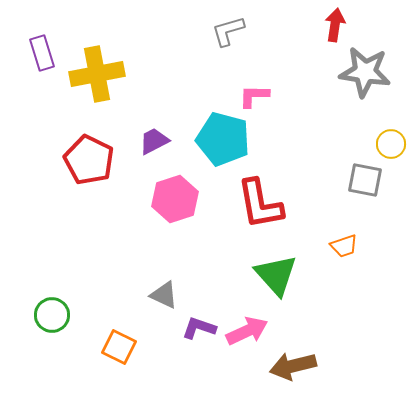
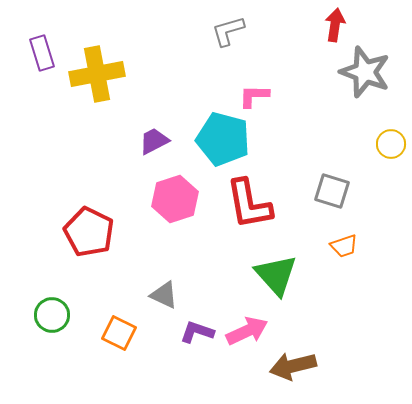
gray star: rotated 12 degrees clockwise
red pentagon: moved 72 px down
gray square: moved 33 px left, 11 px down; rotated 6 degrees clockwise
red L-shape: moved 11 px left
purple L-shape: moved 2 px left, 4 px down
orange square: moved 14 px up
